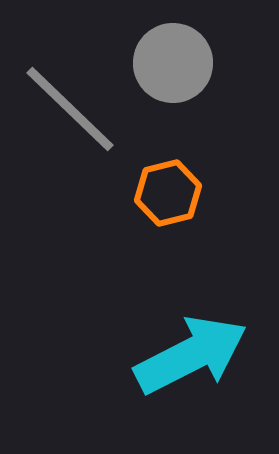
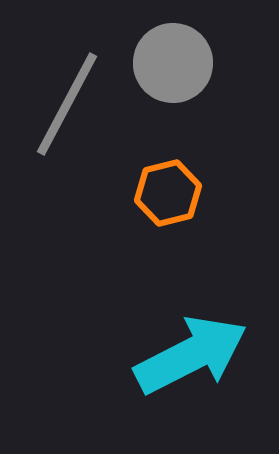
gray line: moved 3 px left, 5 px up; rotated 74 degrees clockwise
